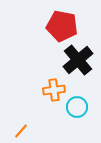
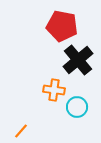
orange cross: rotated 15 degrees clockwise
